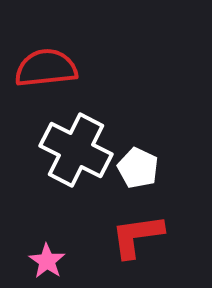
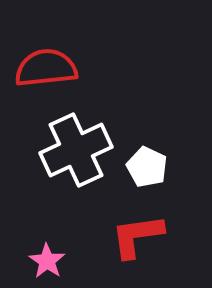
white cross: rotated 38 degrees clockwise
white pentagon: moved 9 px right, 1 px up
